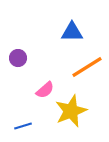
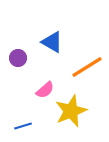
blue triangle: moved 20 px left, 10 px down; rotated 30 degrees clockwise
